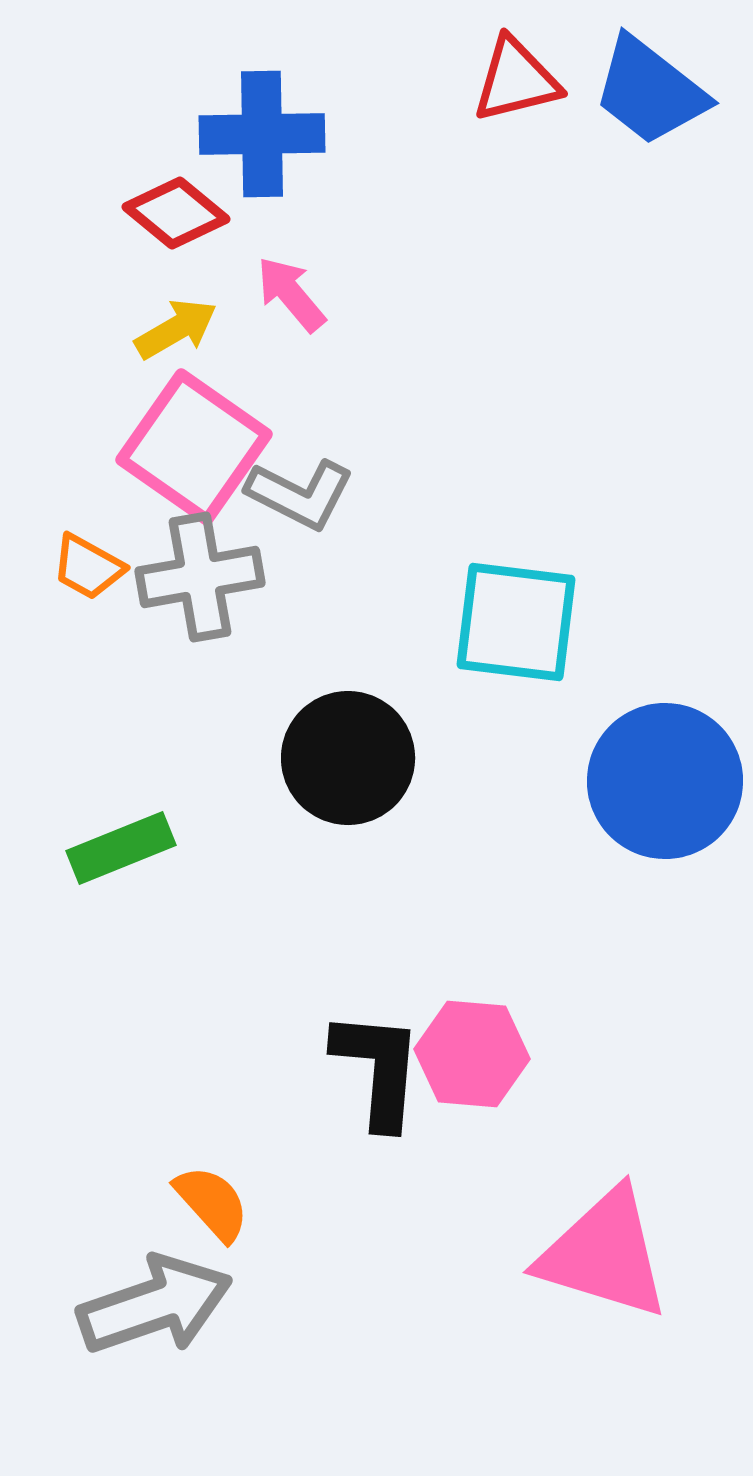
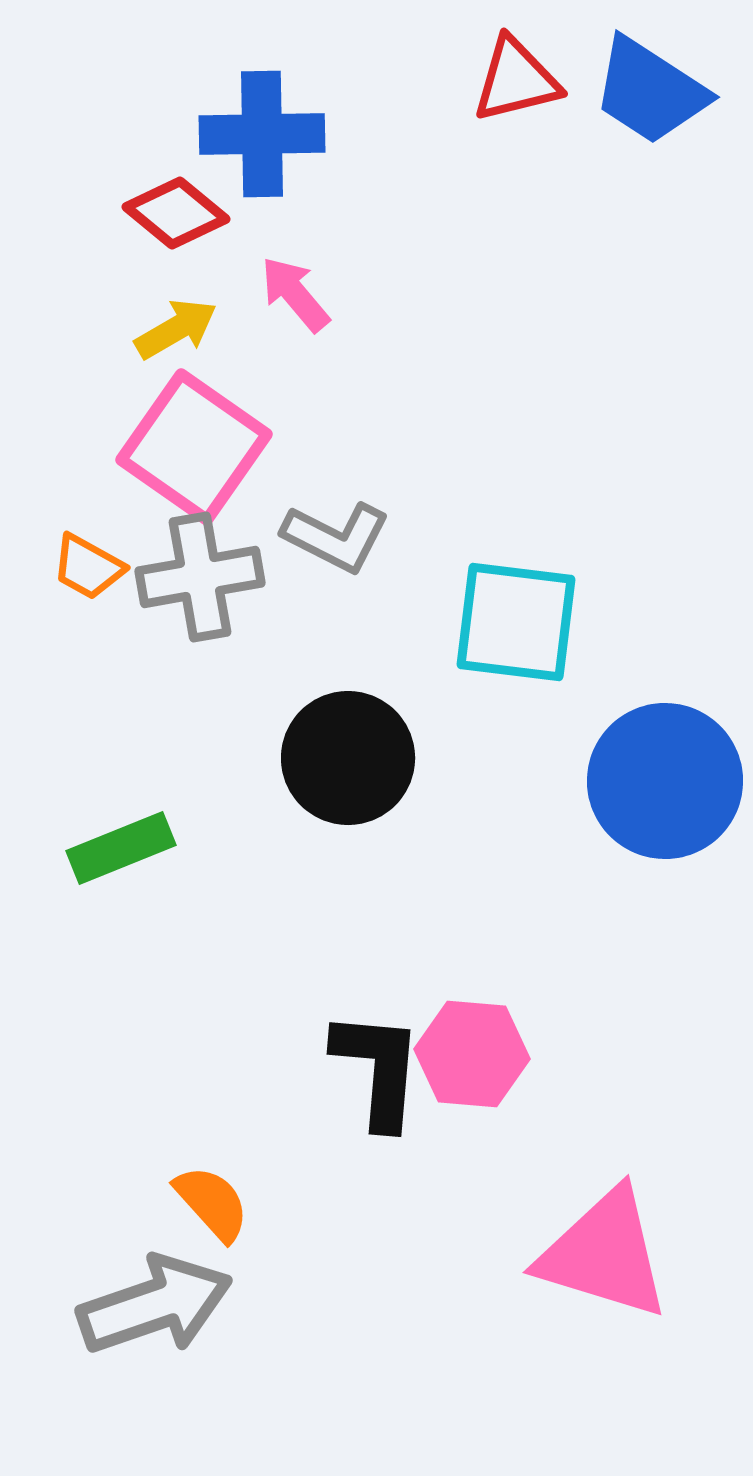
blue trapezoid: rotated 5 degrees counterclockwise
pink arrow: moved 4 px right
gray L-shape: moved 36 px right, 43 px down
